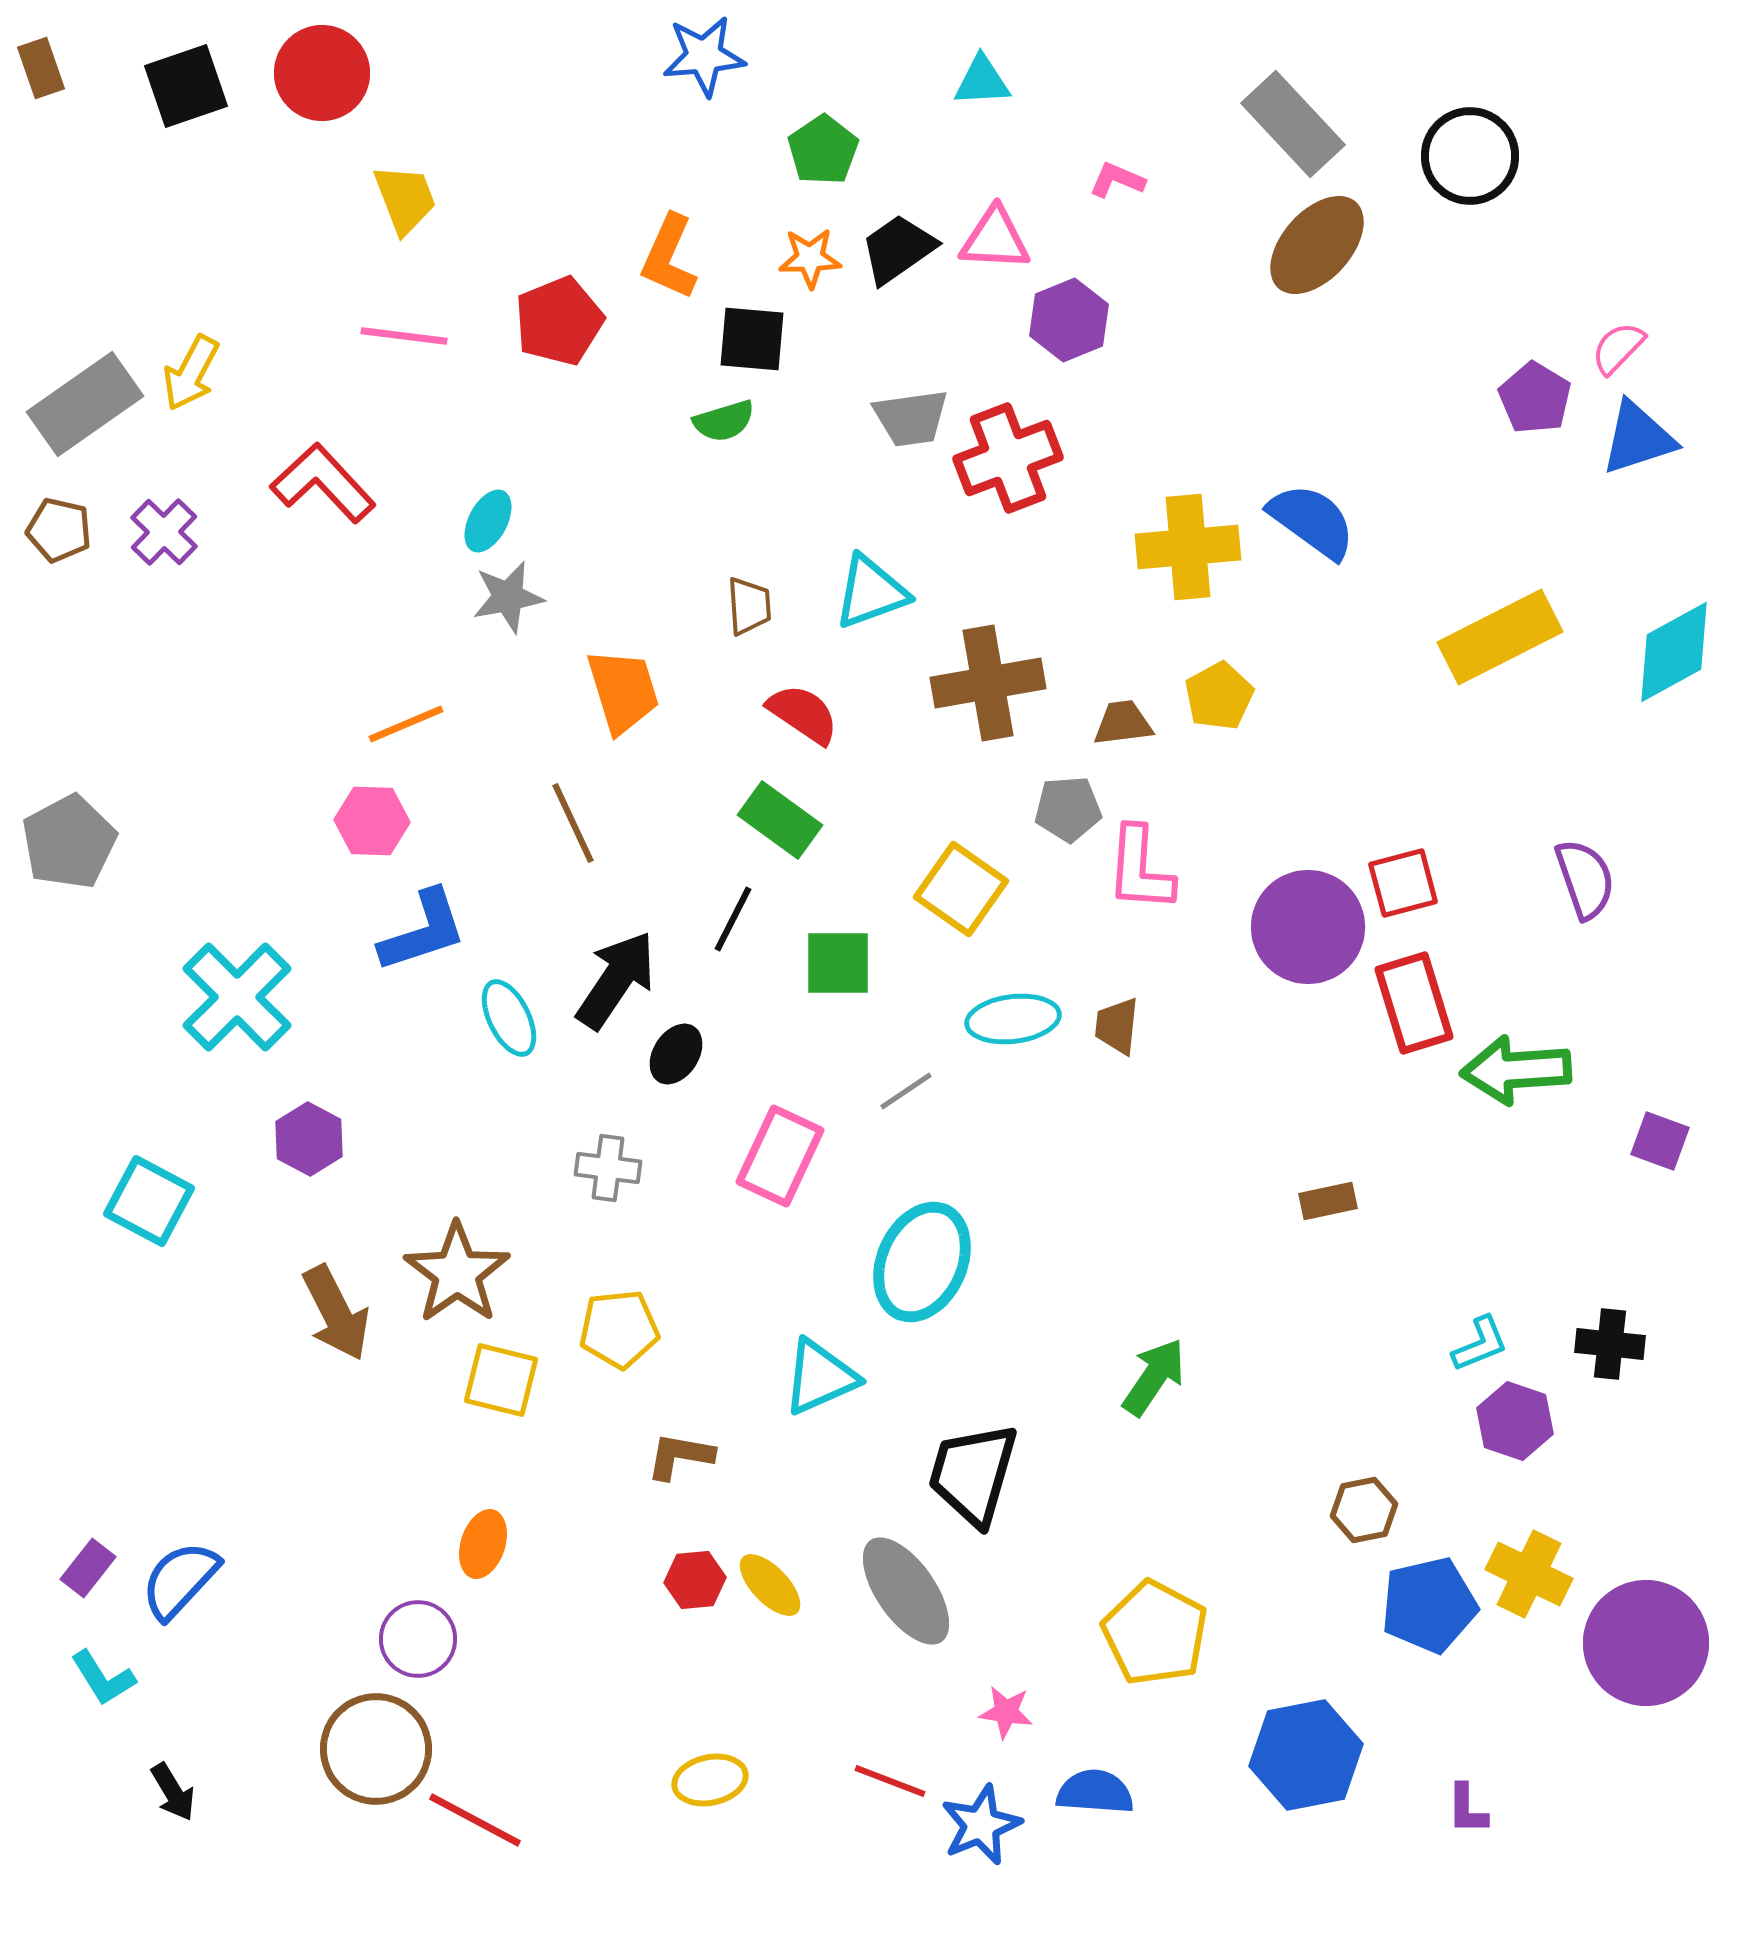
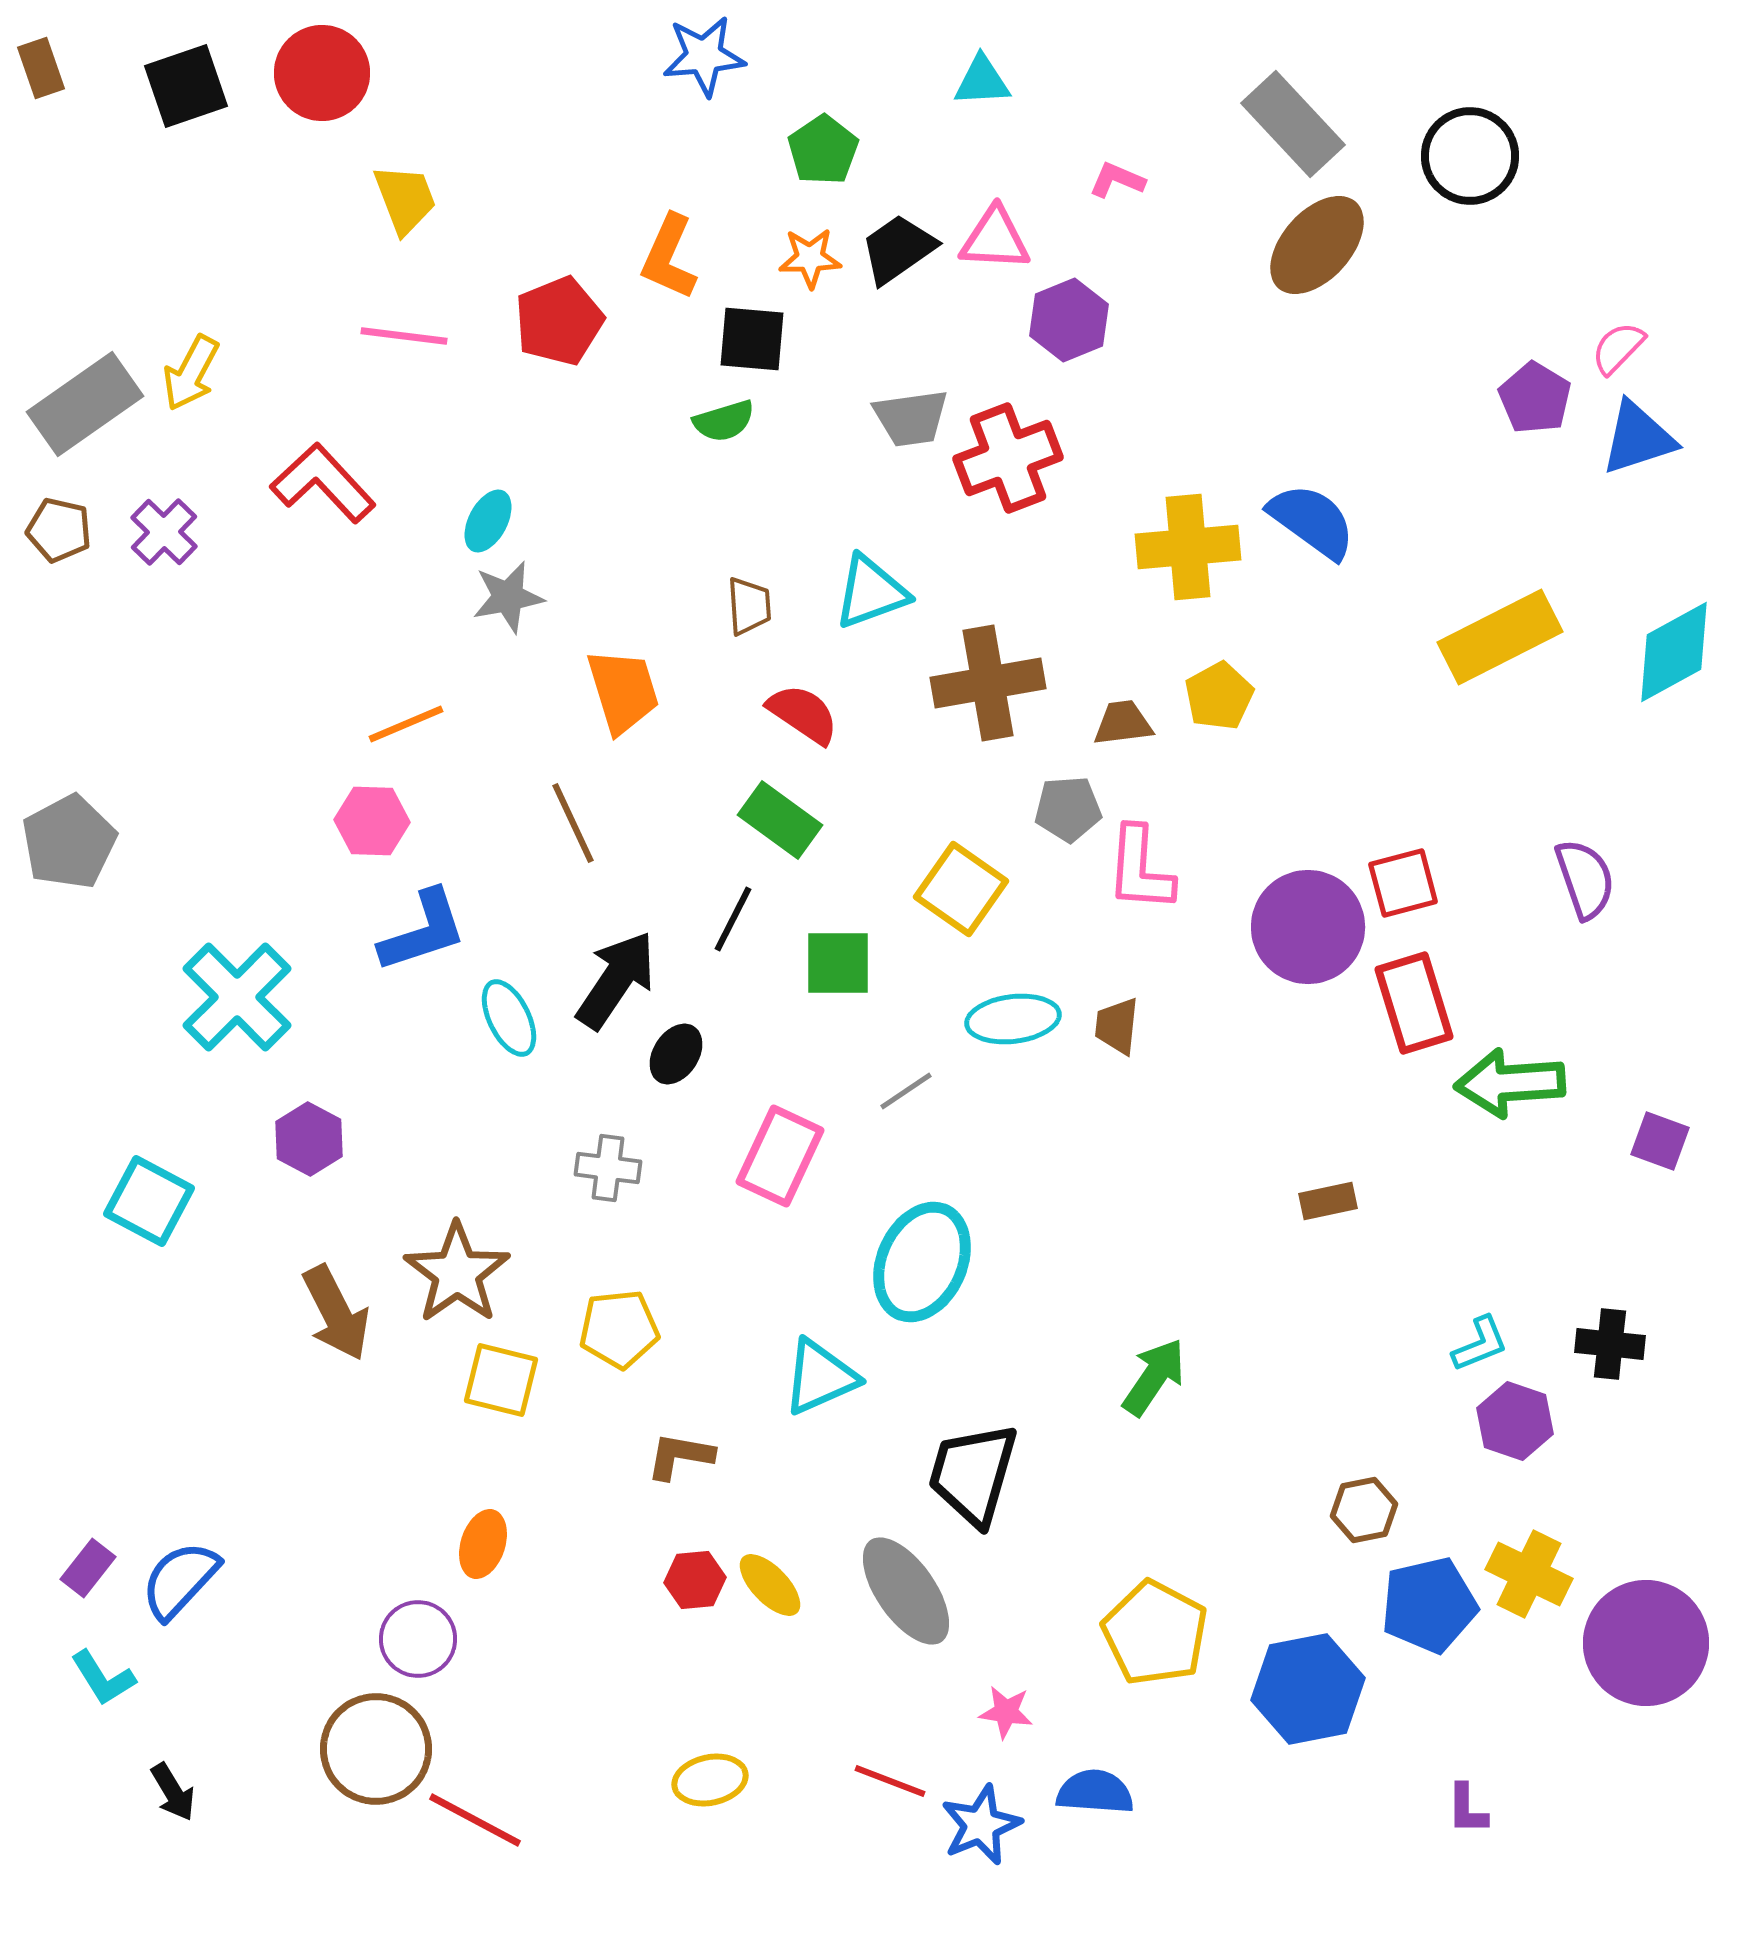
green arrow at (1516, 1070): moved 6 px left, 13 px down
blue hexagon at (1306, 1755): moved 2 px right, 66 px up
